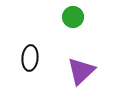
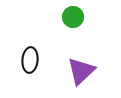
black ellipse: moved 2 px down
